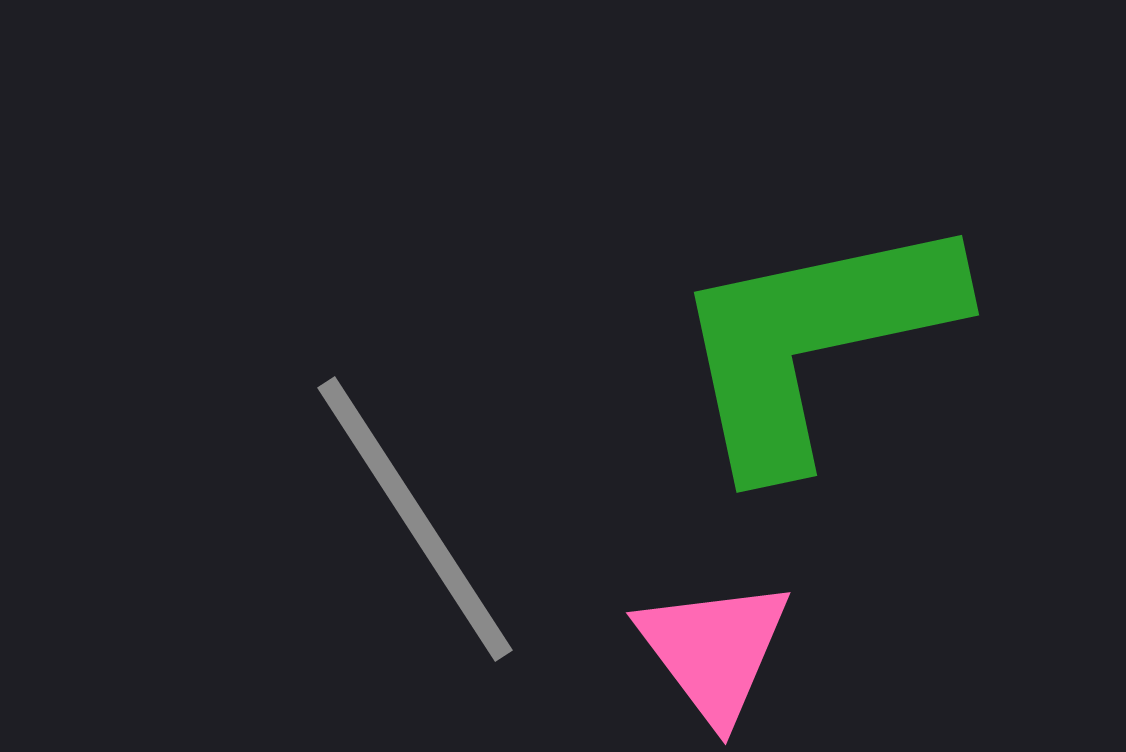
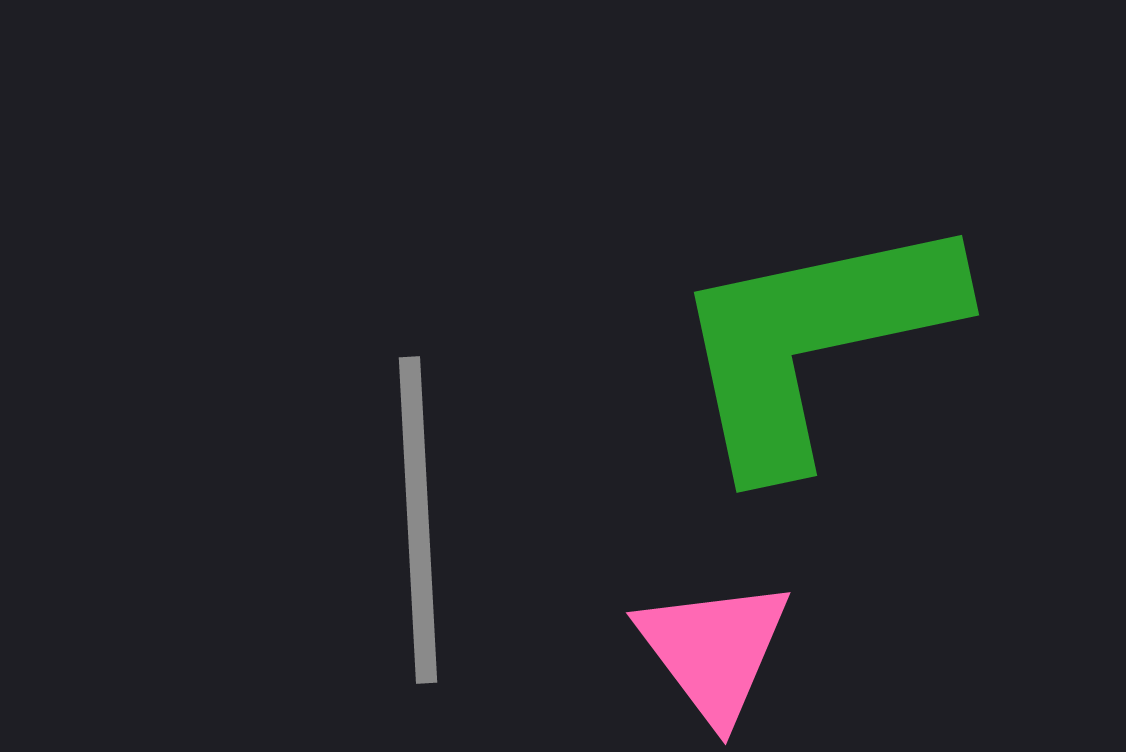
gray line: moved 3 px right, 1 px down; rotated 30 degrees clockwise
